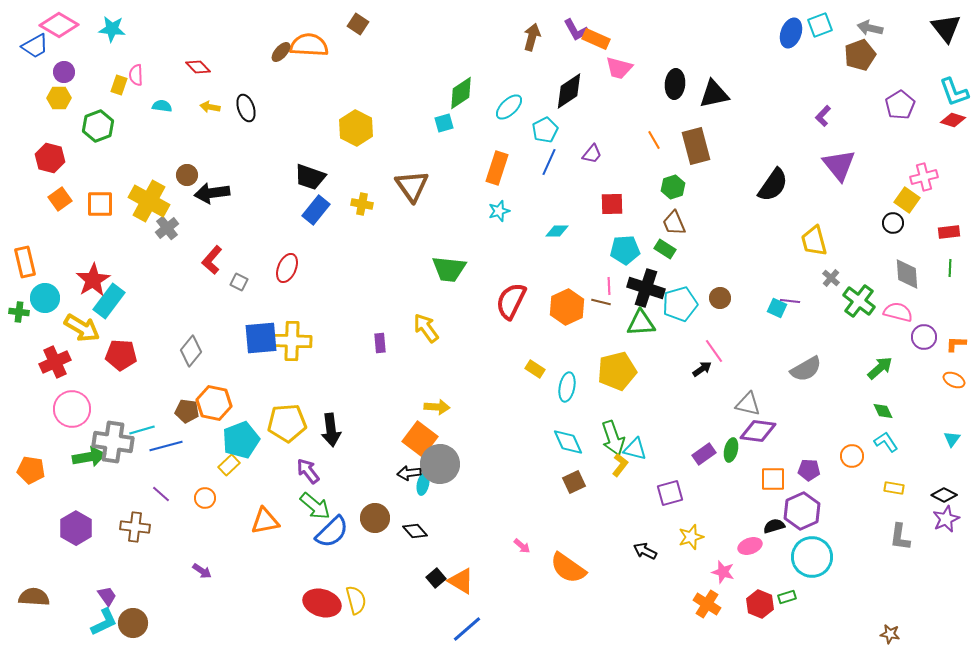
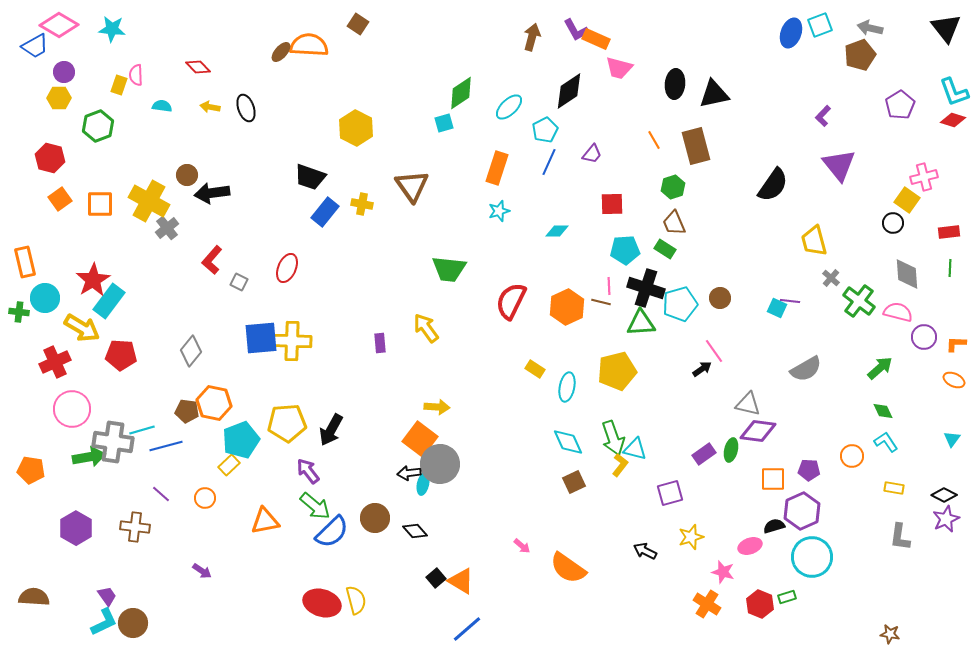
blue rectangle at (316, 210): moved 9 px right, 2 px down
black arrow at (331, 430): rotated 36 degrees clockwise
